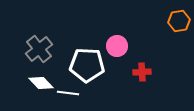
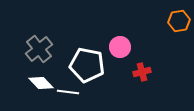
pink circle: moved 3 px right, 1 px down
white pentagon: rotated 8 degrees clockwise
red cross: rotated 12 degrees counterclockwise
white line: moved 1 px up
